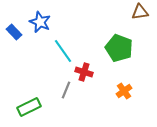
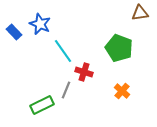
brown triangle: moved 1 px down
blue star: moved 2 px down
orange cross: moved 2 px left; rotated 14 degrees counterclockwise
green rectangle: moved 13 px right, 2 px up
